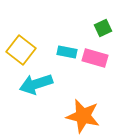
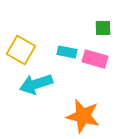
green square: rotated 24 degrees clockwise
yellow square: rotated 8 degrees counterclockwise
pink rectangle: moved 1 px down
